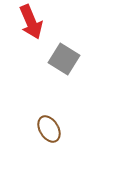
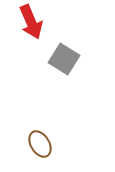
brown ellipse: moved 9 px left, 15 px down
